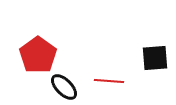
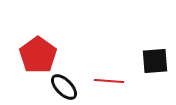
black square: moved 3 px down
